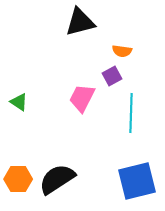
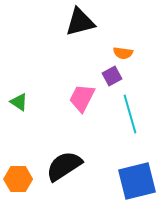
orange semicircle: moved 1 px right, 2 px down
cyan line: moved 1 px left, 1 px down; rotated 18 degrees counterclockwise
black semicircle: moved 7 px right, 13 px up
